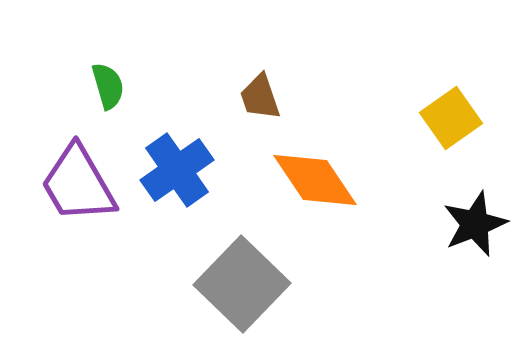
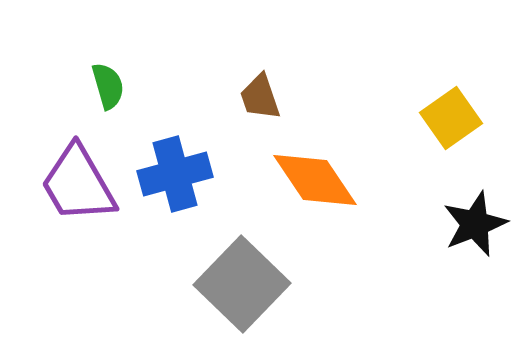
blue cross: moved 2 px left, 4 px down; rotated 20 degrees clockwise
